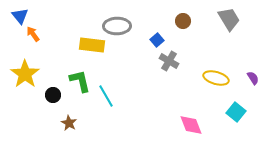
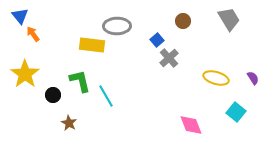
gray cross: moved 3 px up; rotated 18 degrees clockwise
